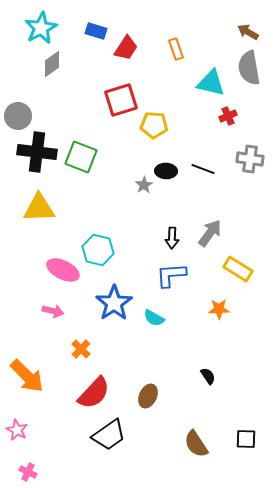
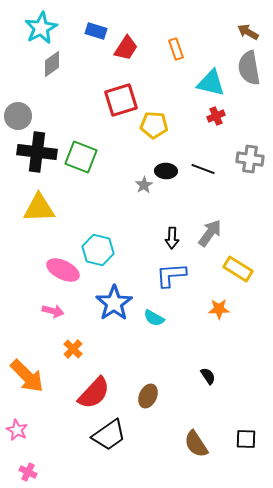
red cross: moved 12 px left
orange cross: moved 8 px left
